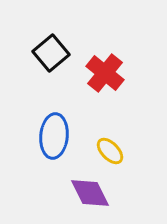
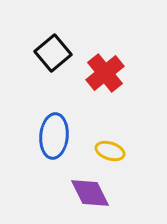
black square: moved 2 px right
red cross: rotated 12 degrees clockwise
yellow ellipse: rotated 28 degrees counterclockwise
